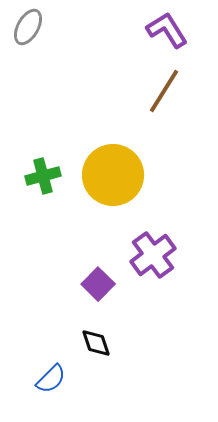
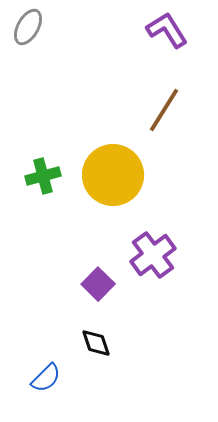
brown line: moved 19 px down
blue semicircle: moved 5 px left, 1 px up
